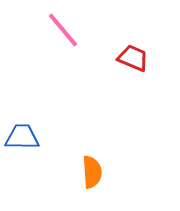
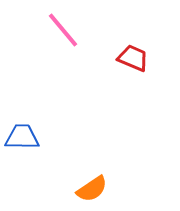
orange semicircle: moved 17 px down; rotated 60 degrees clockwise
